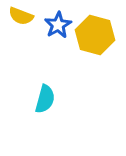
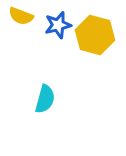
blue star: rotated 16 degrees clockwise
